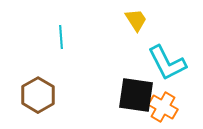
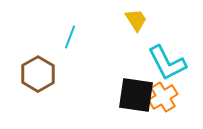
cyan line: moved 9 px right; rotated 25 degrees clockwise
brown hexagon: moved 21 px up
orange cross: moved 10 px up; rotated 28 degrees clockwise
